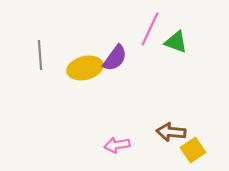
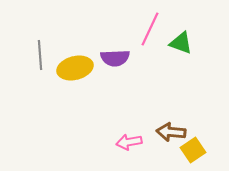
green triangle: moved 5 px right, 1 px down
purple semicircle: rotated 52 degrees clockwise
yellow ellipse: moved 10 px left
pink arrow: moved 12 px right, 3 px up
